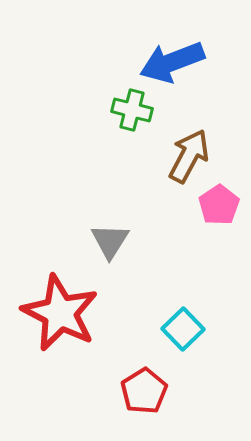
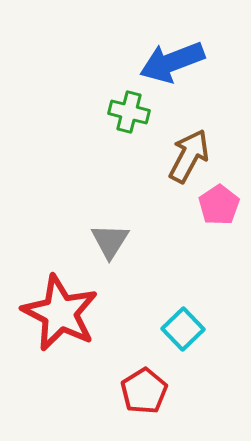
green cross: moved 3 px left, 2 px down
